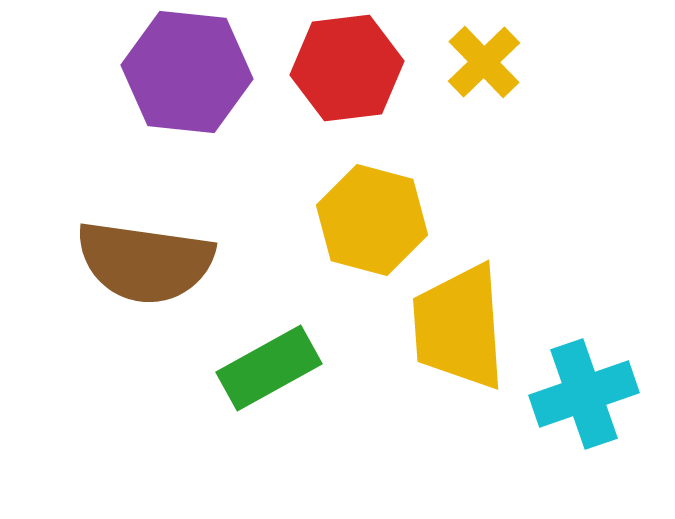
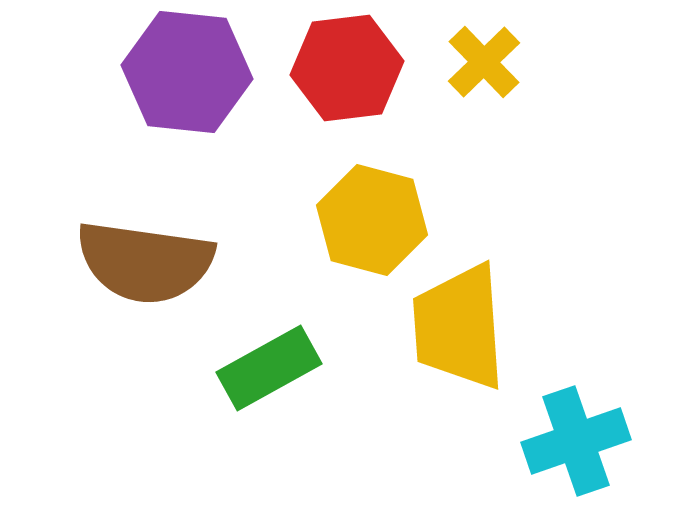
cyan cross: moved 8 px left, 47 px down
